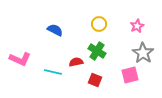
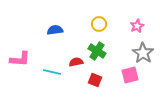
blue semicircle: rotated 35 degrees counterclockwise
pink L-shape: rotated 20 degrees counterclockwise
cyan line: moved 1 px left
